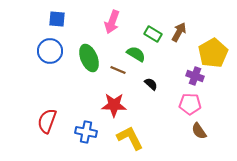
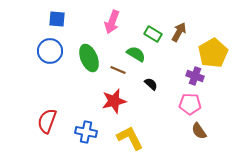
red star: moved 4 px up; rotated 15 degrees counterclockwise
